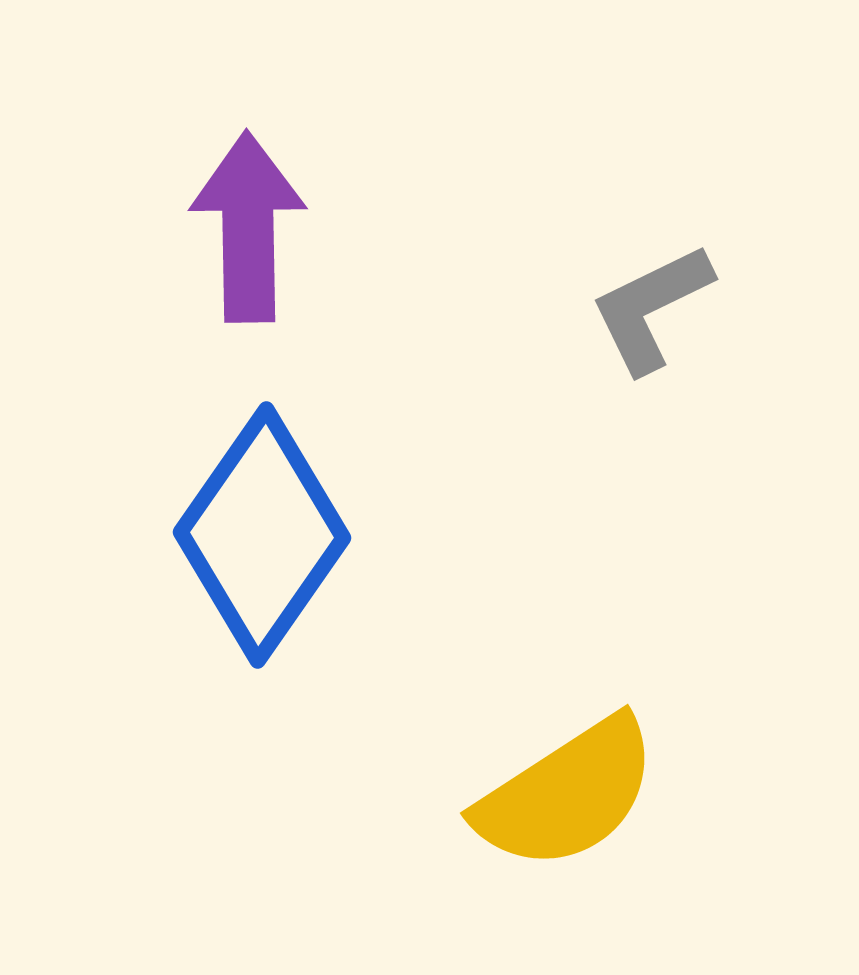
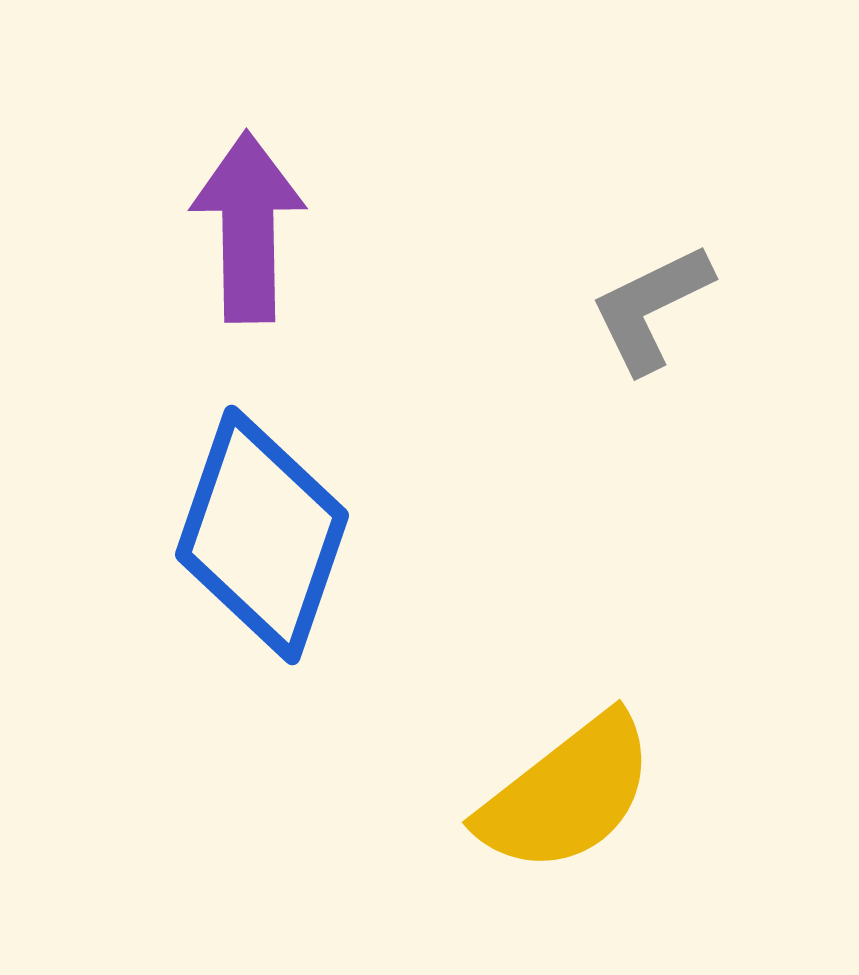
blue diamond: rotated 16 degrees counterclockwise
yellow semicircle: rotated 5 degrees counterclockwise
